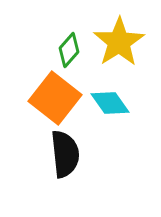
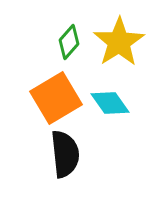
green diamond: moved 8 px up
orange square: moved 1 px right; rotated 21 degrees clockwise
